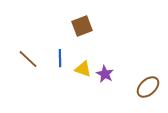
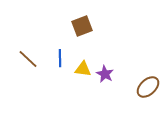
yellow triangle: rotated 12 degrees counterclockwise
